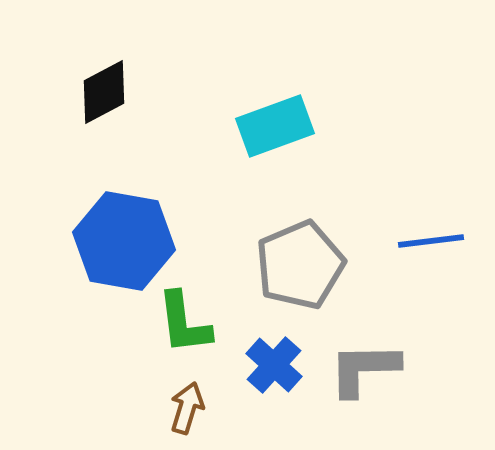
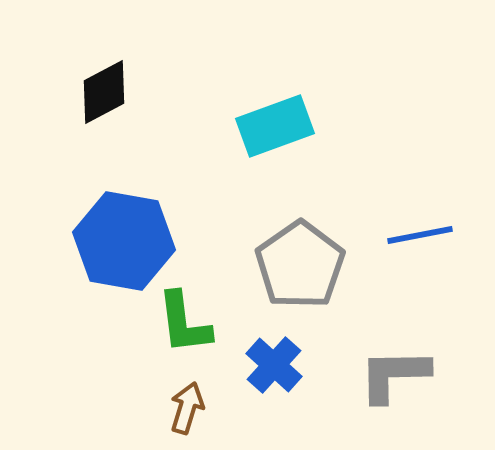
blue line: moved 11 px left, 6 px up; rotated 4 degrees counterclockwise
gray pentagon: rotated 12 degrees counterclockwise
gray L-shape: moved 30 px right, 6 px down
